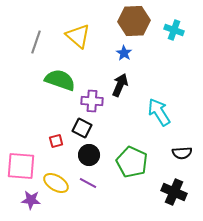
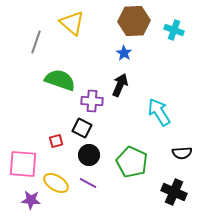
yellow triangle: moved 6 px left, 13 px up
pink square: moved 2 px right, 2 px up
